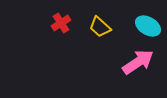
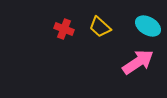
red cross: moved 3 px right, 6 px down; rotated 36 degrees counterclockwise
